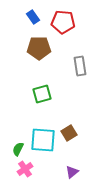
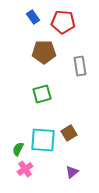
brown pentagon: moved 5 px right, 4 px down
